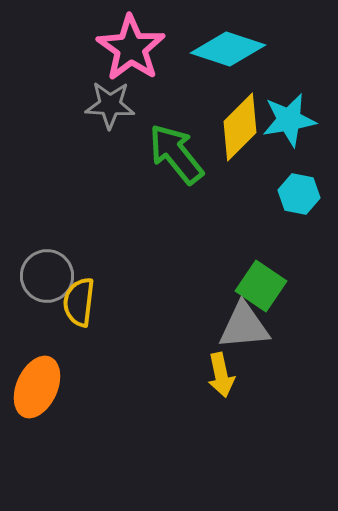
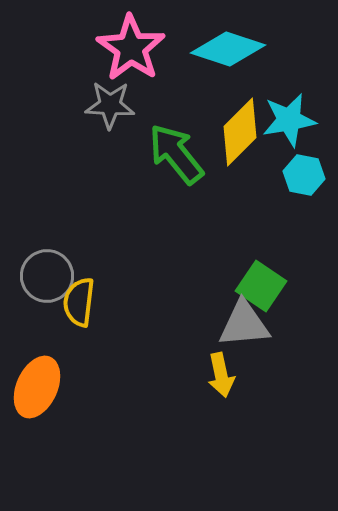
yellow diamond: moved 5 px down
cyan hexagon: moved 5 px right, 19 px up
gray triangle: moved 2 px up
